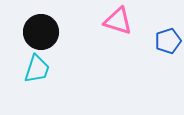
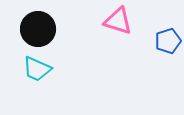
black circle: moved 3 px left, 3 px up
cyan trapezoid: rotated 96 degrees clockwise
